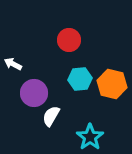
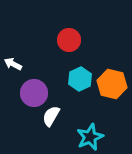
cyan hexagon: rotated 20 degrees counterclockwise
cyan star: rotated 12 degrees clockwise
